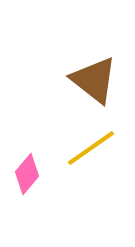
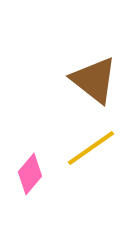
pink diamond: moved 3 px right
